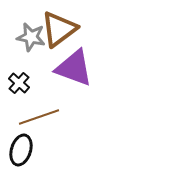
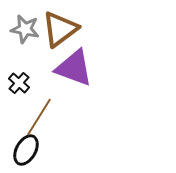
brown triangle: moved 1 px right
gray star: moved 6 px left, 8 px up
brown line: rotated 39 degrees counterclockwise
black ellipse: moved 5 px right; rotated 12 degrees clockwise
